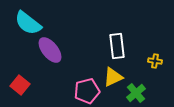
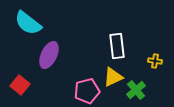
purple ellipse: moved 1 px left, 5 px down; rotated 64 degrees clockwise
green cross: moved 3 px up
